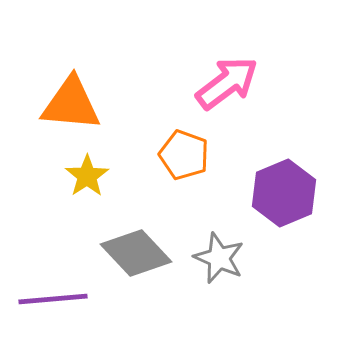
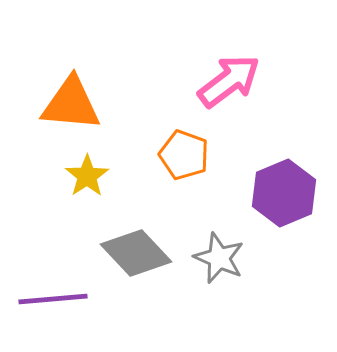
pink arrow: moved 2 px right, 2 px up
